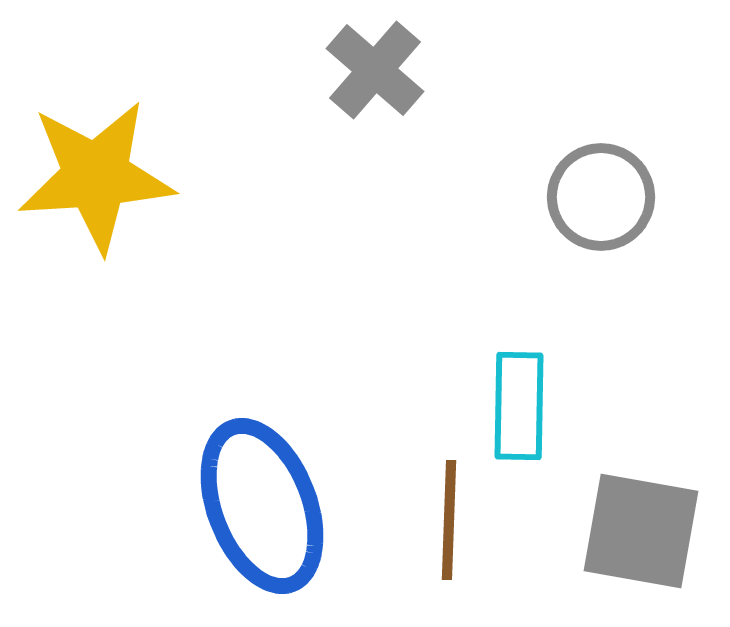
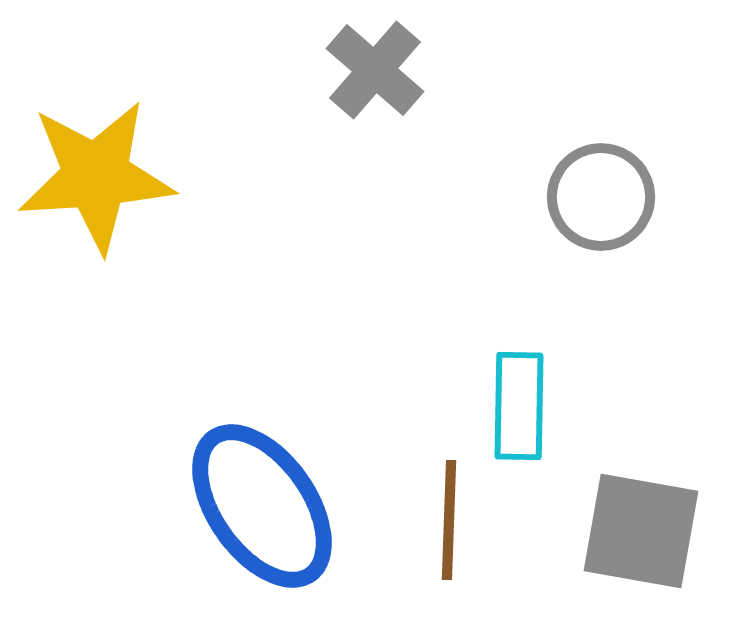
blue ellipse: rotated 14 degrees counterclockwise
